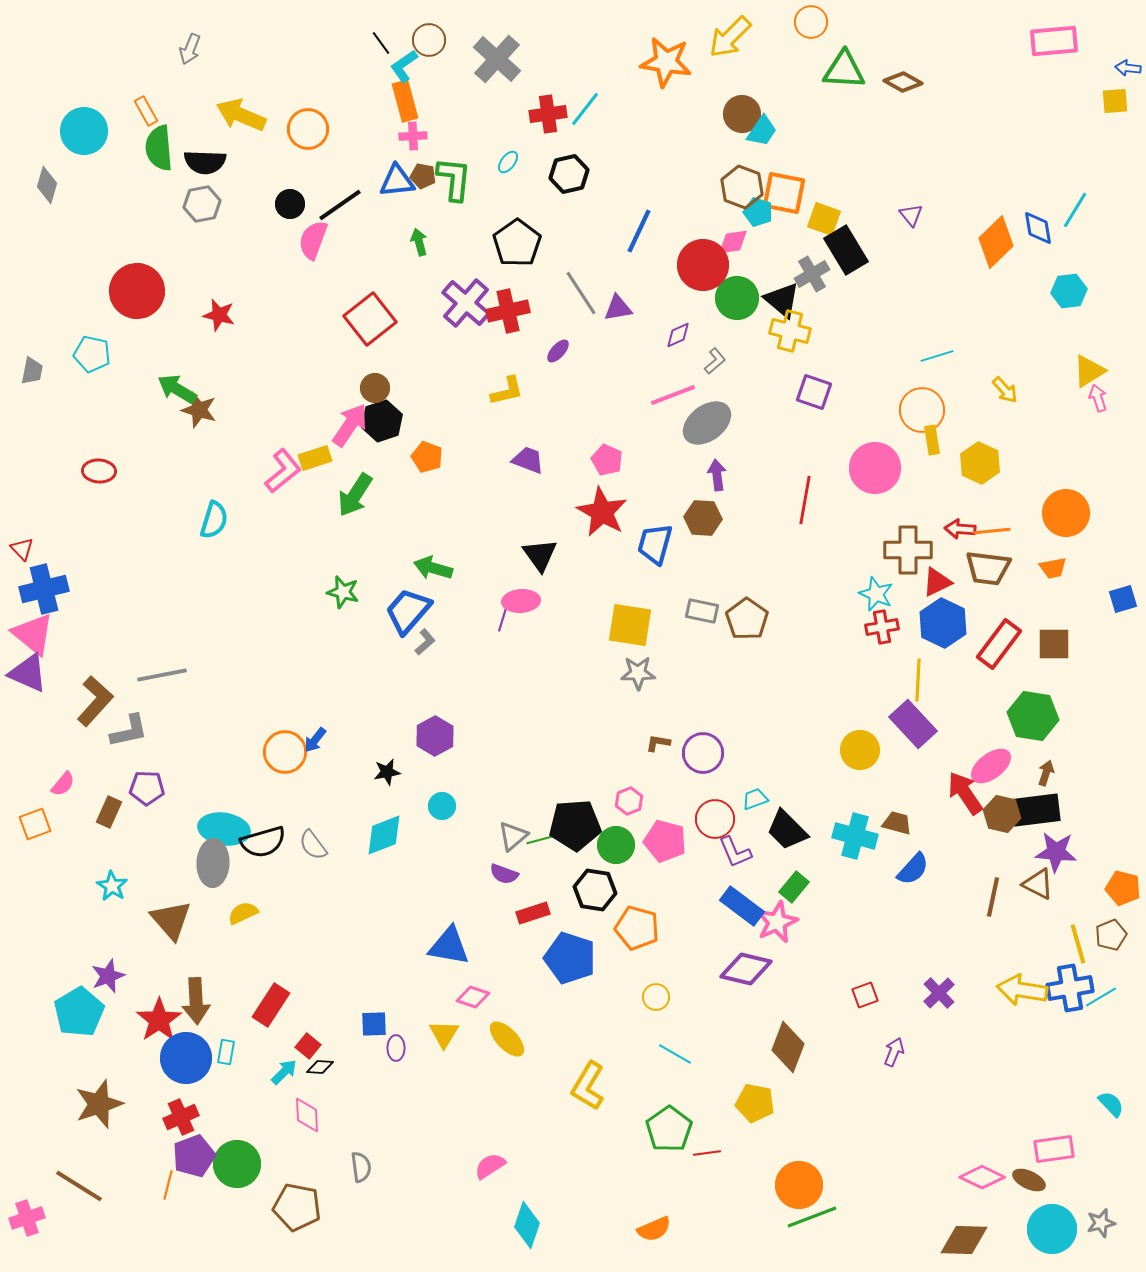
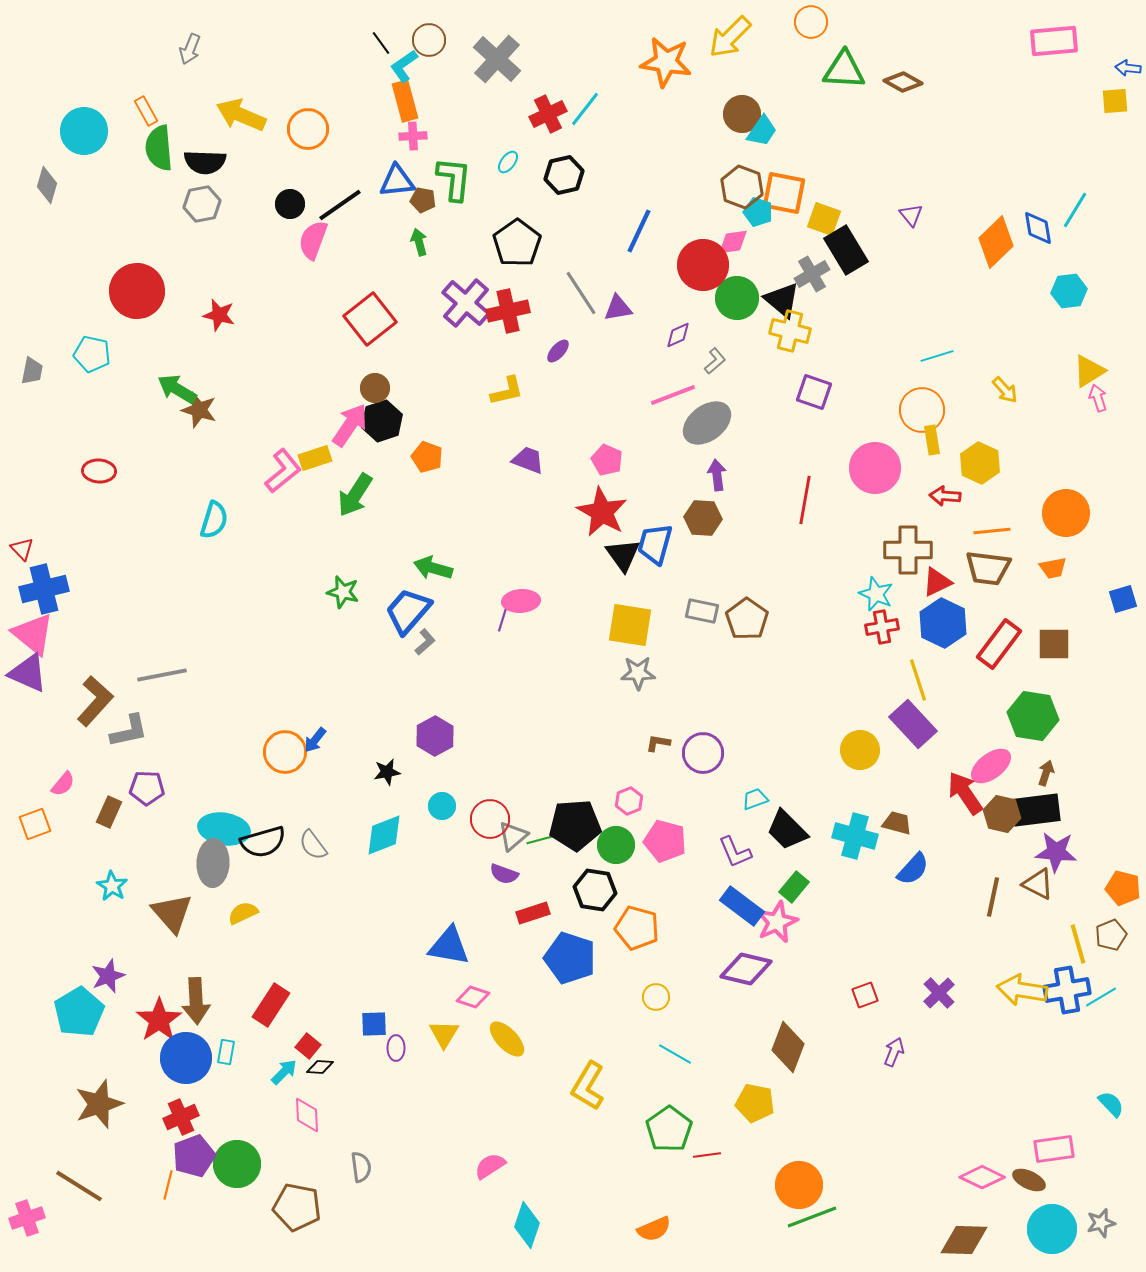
red cross at (548, 114): rotated 18 degrees counterclockwise
black hexagon at (569, 174): moved 5 px left, 1 px down
brown pentagon at (423, 176): moved 24 px down
red arrow at (960, 529): moved 15 px left, 33 px up
black triangle at (540, 555): moved 83 px right
yellow line at (918, 680): rotated 21 degrees counterclockwise
red circle at (715, 819): moved 225 px left
brown triangle at (171, 920): moved 1 px right, 7 px up
blue cross at (1070, 988): moved 3 px left, 2 px down
red line at (707, 1153): moved 2 px down
